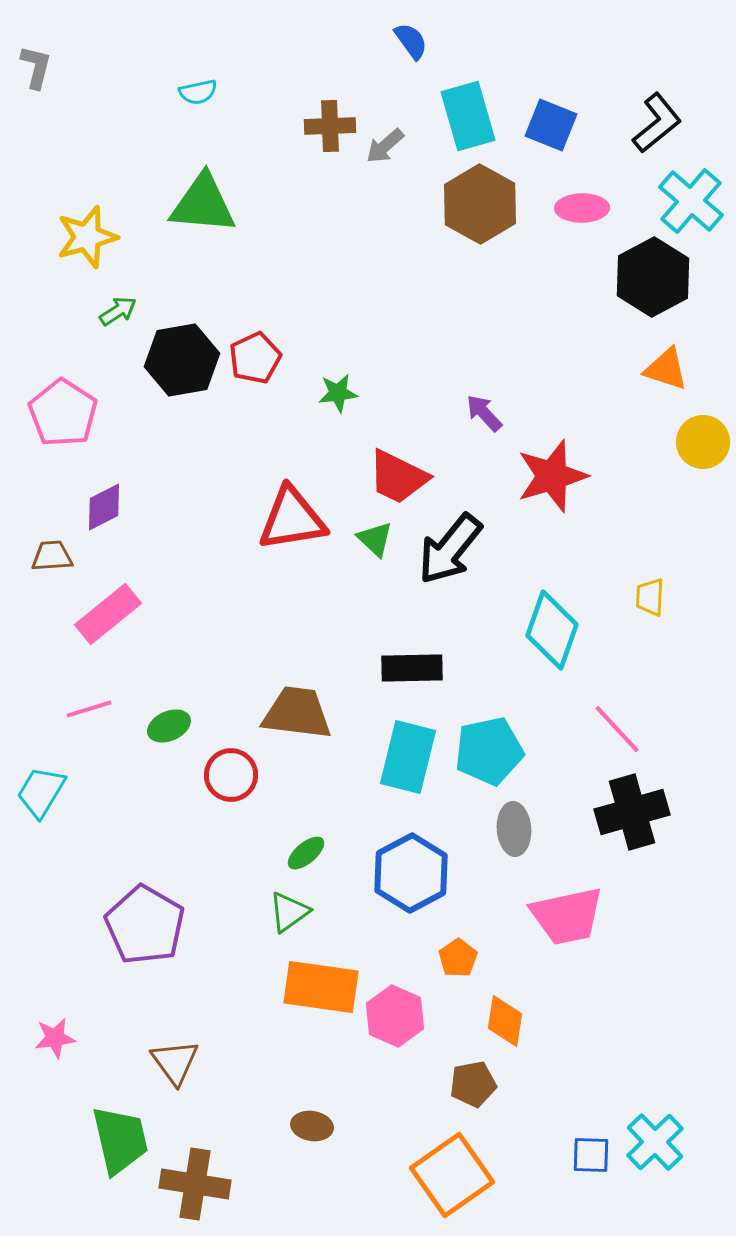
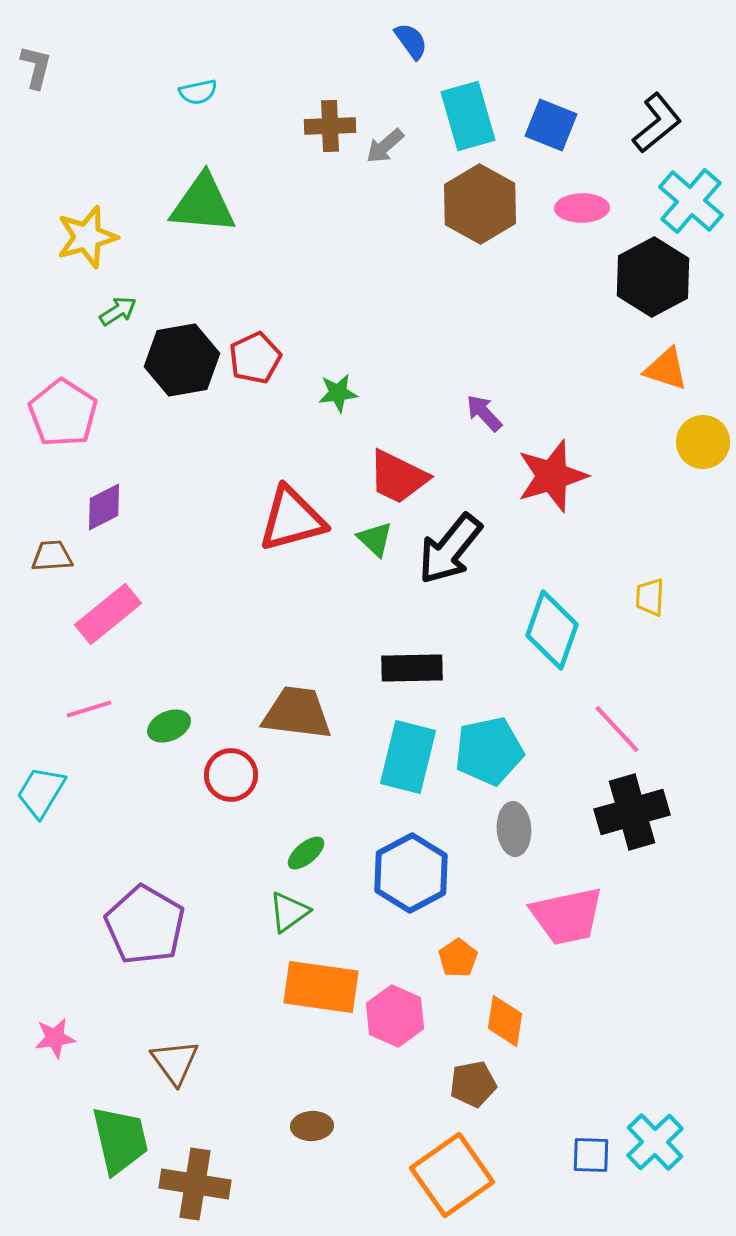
red triangle at (292, 519): rotated 6 degrees counterclockwise
brown ellipse at (312, 1126): rotated 12 degrees counterclockwise
